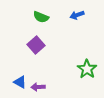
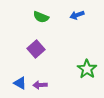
purple square: moved 4 px down
blue triangle: moved 1 px down
purple arrow: moved 2 px right, 2 px up
